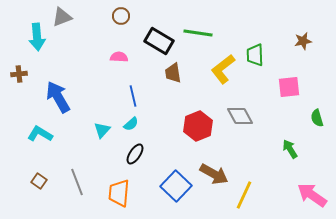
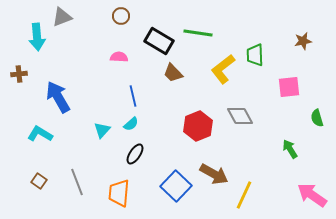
brown trapezoid: rotated 35 degrees counterclockwise
